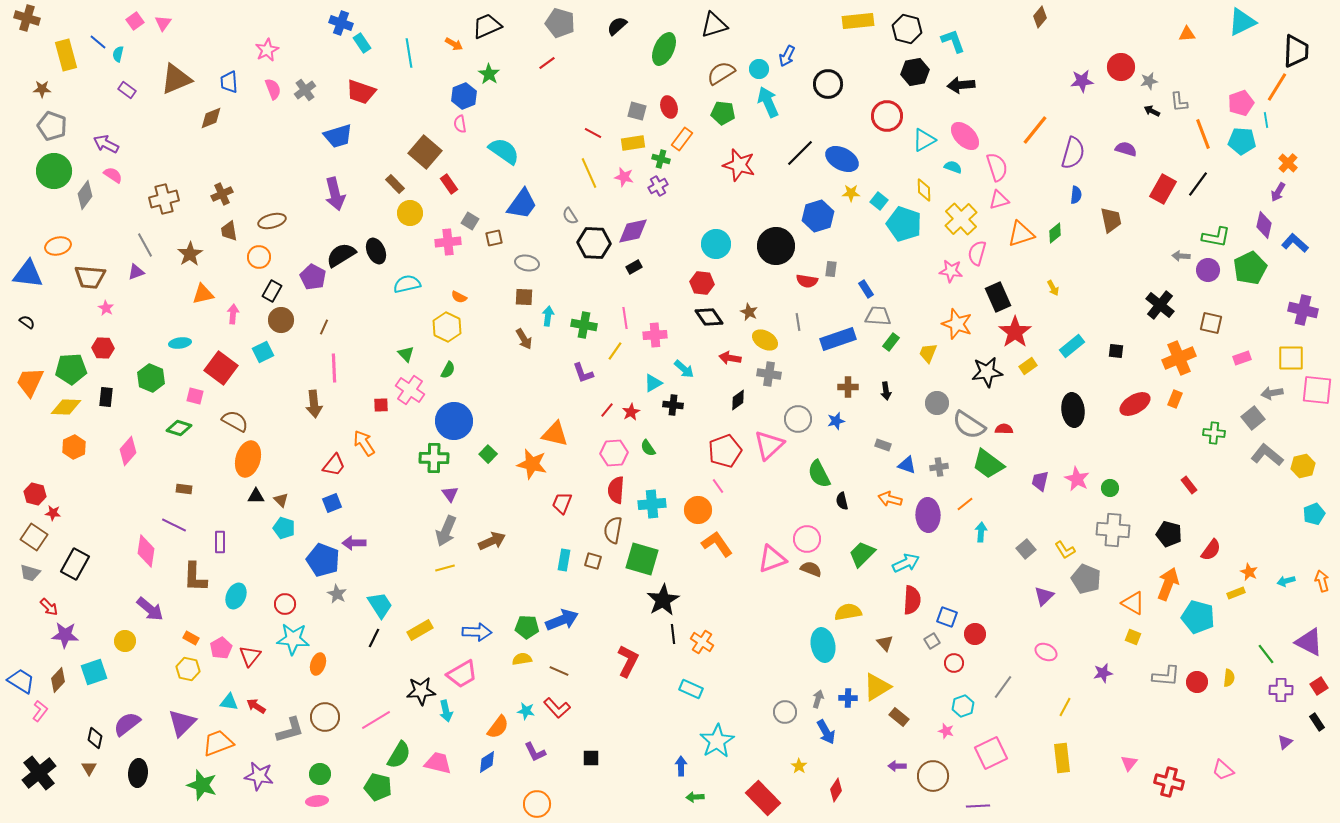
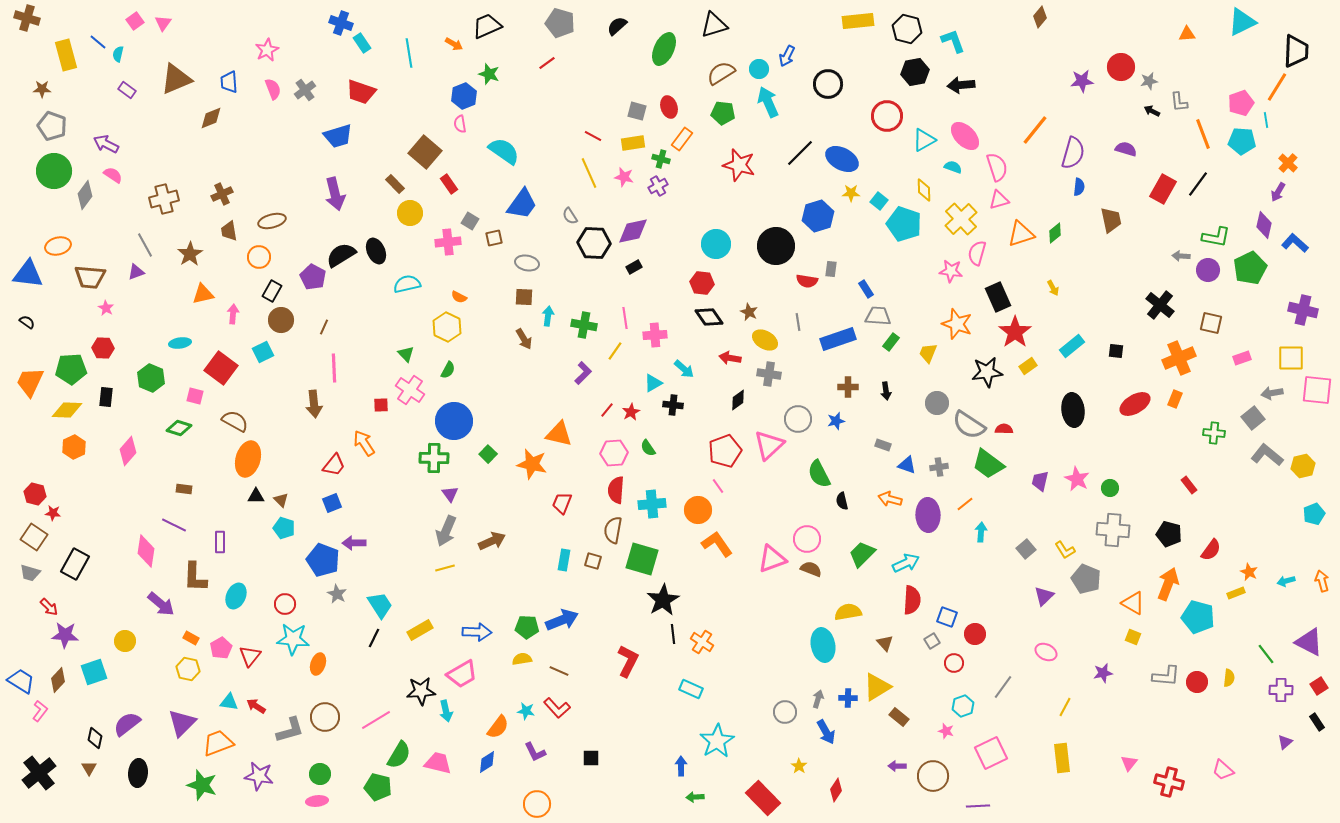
green star at (489, 74): rotated 15 degrees counterclockwise
red line at (593, 133): moved 3 px down
blue semicircle at (1076, 195): moved 3 px right, 8 px up
purple L-shape at (583, 373): rotated 115 degrees counterclockwise
yellow diamond at (66, 407): moved 1 px right, 3 px down
orange triangle at (555, 434): moved 4 px right
purple arrow at (150, 609): moved 11 px right, 5 px up
